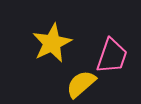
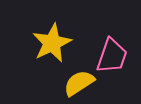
yellow semicircle: moved 2 px left, 1 px up; rotated 8 degrees clockwise
